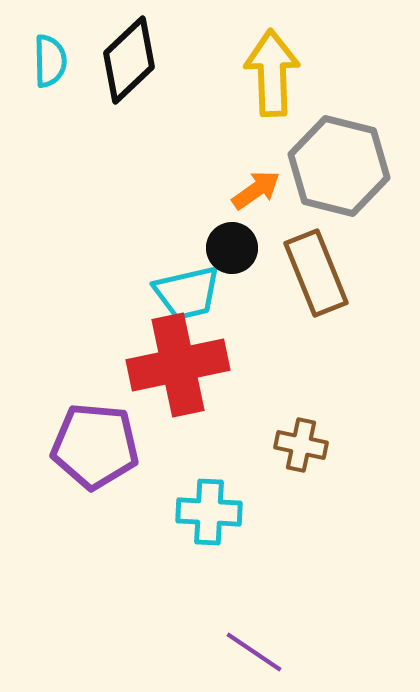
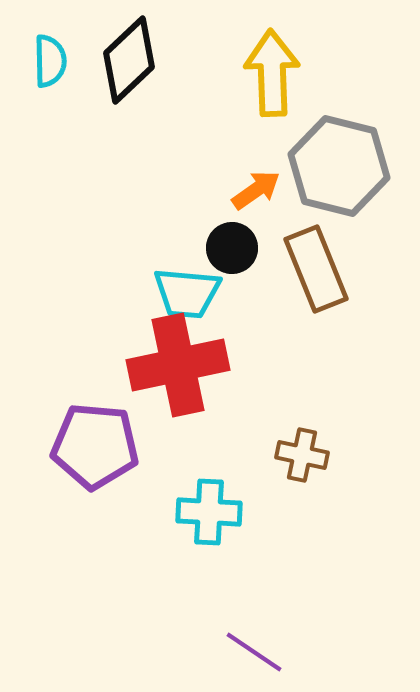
brown rectangle: moved 4 px up
cyan trapezoid: rotated 18 degrees clockwise
brown cross: moved 1 px right, 10 px down
